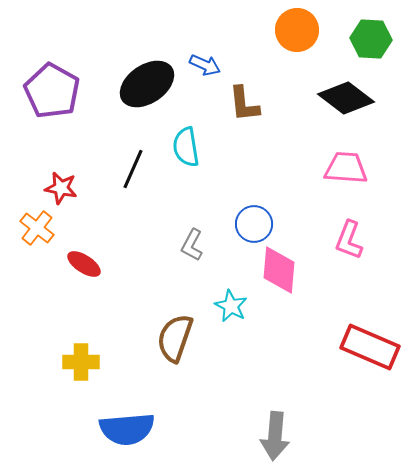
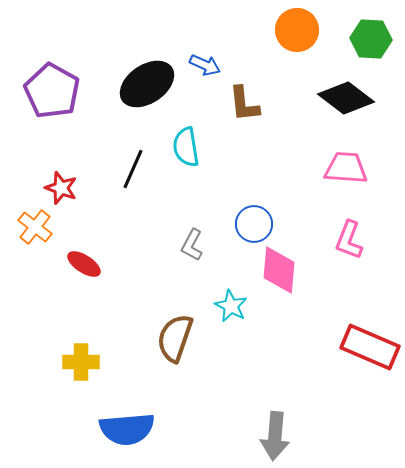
red star: rotated 8 degrees clockwise
orange cross: moved 2 px left, 1 px up
